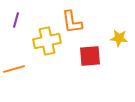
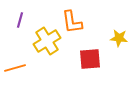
purple line: moved 4 px right
yellow cross: rotated 20 degrees counterclockwise
red square: moved 3 px down
orange line: moved 1 px right, 1 px up
